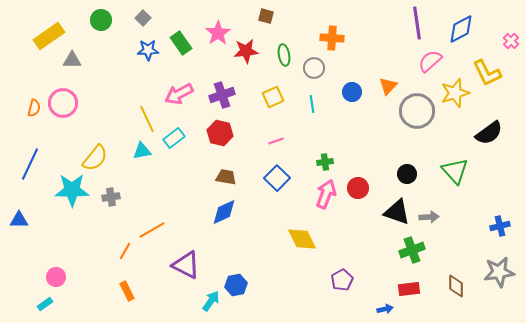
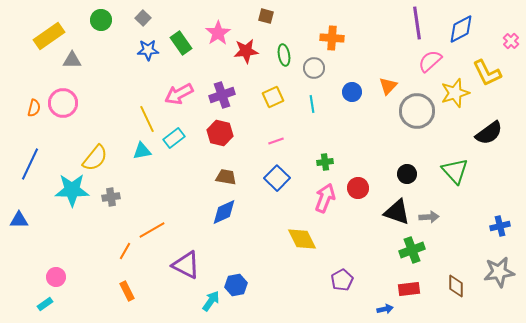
pink arrow at (326, 194): moved 1 px left, 4 px down
